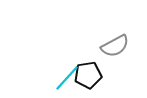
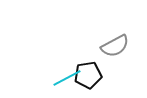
cyan line: rotated 20 degrees clockwise
